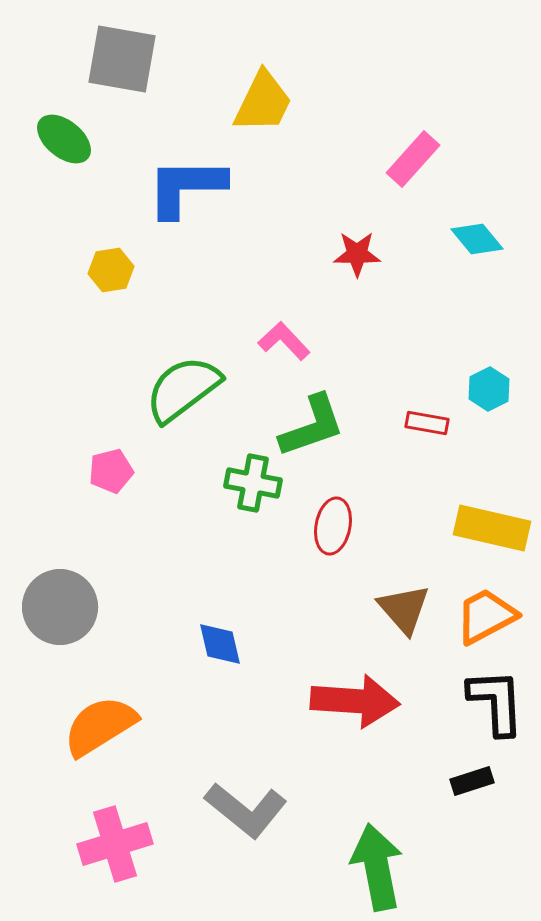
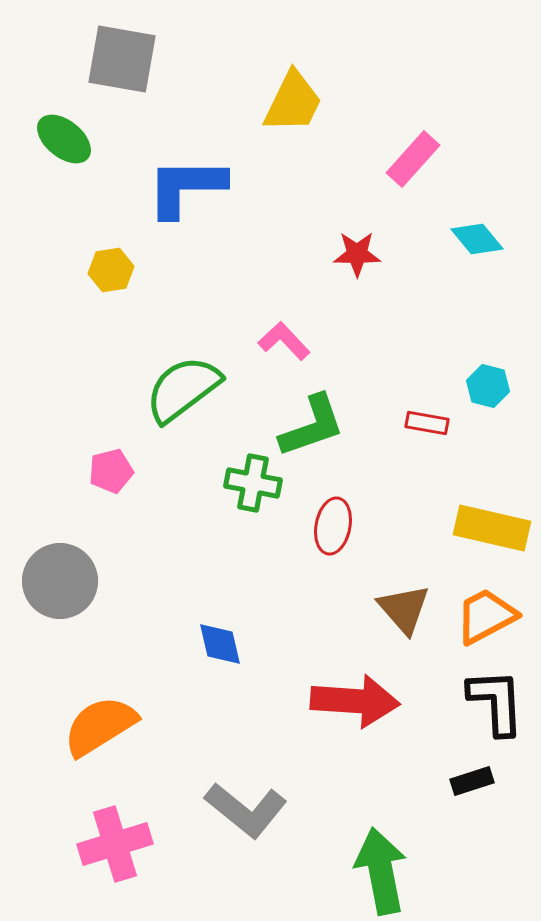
yellow trapezoid: moved 30 px right
cyan hexagon: moved 1 px left, 3 px up; rotated 18 degrees counterclockwise
gray circle: moved 26 px up
green arrow: moved 4 px right, 4 px down
